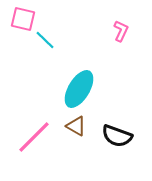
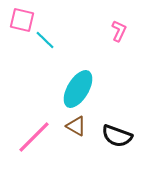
pink square: moved 1 px left, 1 px down
pink L-shape: moved 2 px left
cyan ellipse: moved 1 px left
